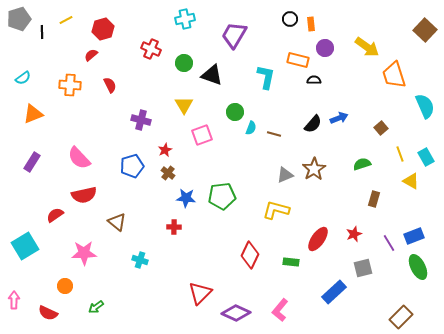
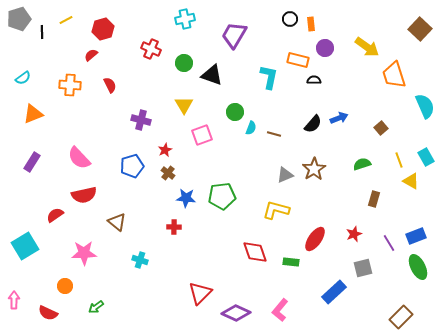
brown square at (425, 30): moved 5 px left, 1 px up
cyan L-shape at (266, 77): moved 3 px right
yellow line at (400, 154): moved 1 px left, 6 px down
blue rectangle at (414, 236): moved 2 px right
red ellipse at (318, 239): moved 3 px left
red diamond at (250, 255): moved 5 px right, 3 px up; rotated 44 degrees counterclockwise
